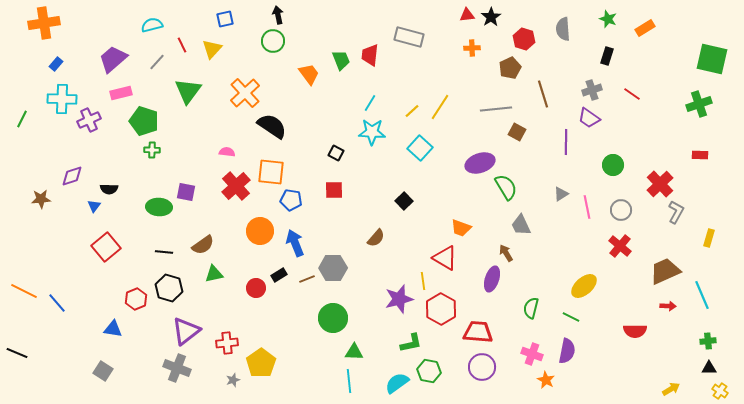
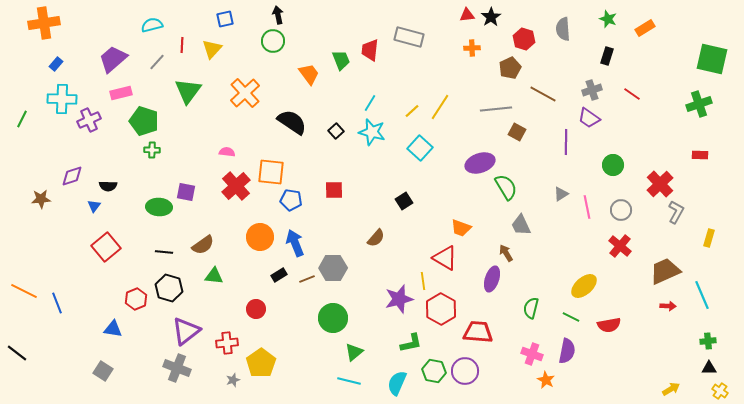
red line at (182, 45): rotated 28 degrees clockwise
red trapezoid at (370, 55): moved 5 px up
brown line at (543, 94): rotated 44 degrees counterclockwise
black semicircle at (272, 126): moved 20 px right, 4 px up
cyan star at (372, 132): rotated 12 degrees clockwise
black square at (336, 153): moved 22 px up; rotated 21 degrees clockwise
black semicircle at (109, 189): moved 1 px left, 3 px up
black square at (404, 201): rotated 12 degrees clockwise
orange circle at (260, 231): moved 6 px down
green triangle at (214, 274): moved 2 px down; rotated 18 degrees clockwise
red circle at (256, 288): moved 21 px down
blue line at (57, 303): rotated 20 degrees clockwise
red semicircle at (635, 331): moved 26 px left, 6 px up; rotated 10 degrees counterclockwise
green triangle at (354, 352): rotated 42 degrees counterclockwise
black line at (17, 353): rotated 15 degrees clockwise
purple circle at (482, 367): moved 17 px left, 4 px down
green hexagon at (429, 371): moved 5 px right
cyan line at (349, 381): rotated 70 degrees counterclockwise
cyan semicircle at (397, 383): rotated 30 degrees counterclockwise
